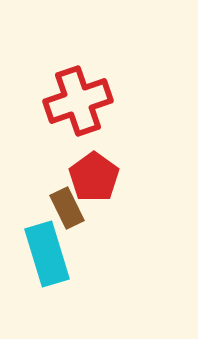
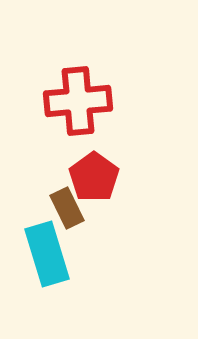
red cross: rotated 14 degrees clockwise
